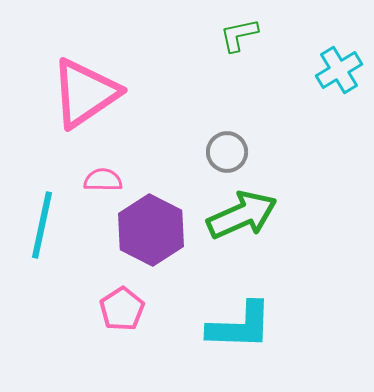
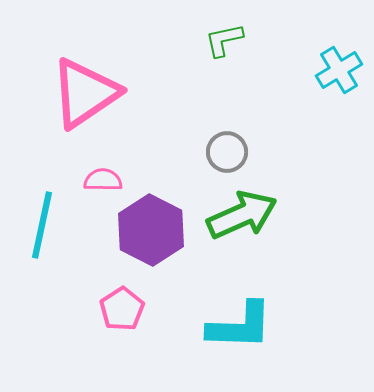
green L-shape: moved 15 px left, 5 px down
